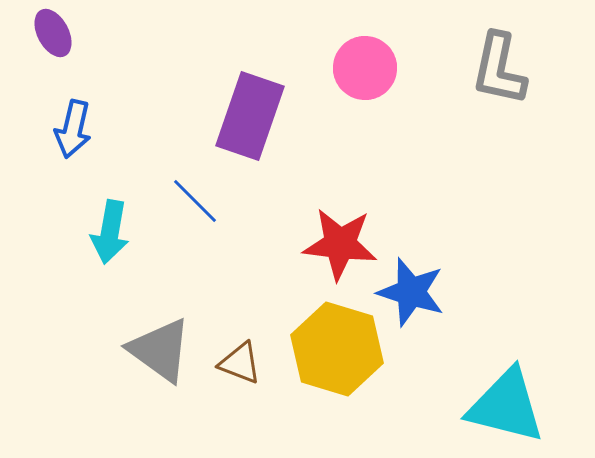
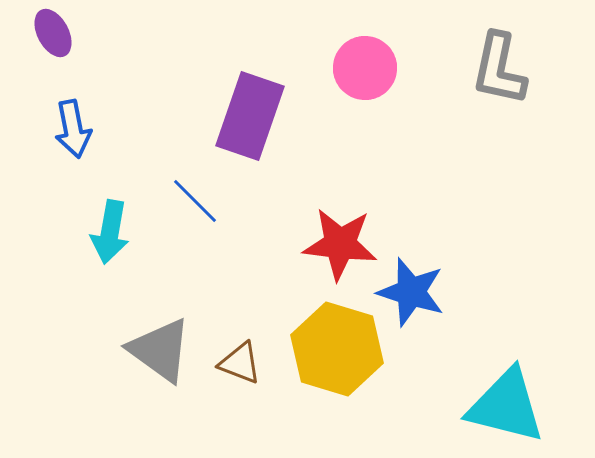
blue arrow: rotated 24 degrees counterclockwise
